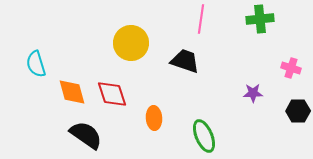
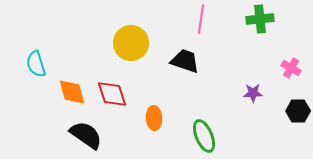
pink cross: rotated 12 degrees clockwise
